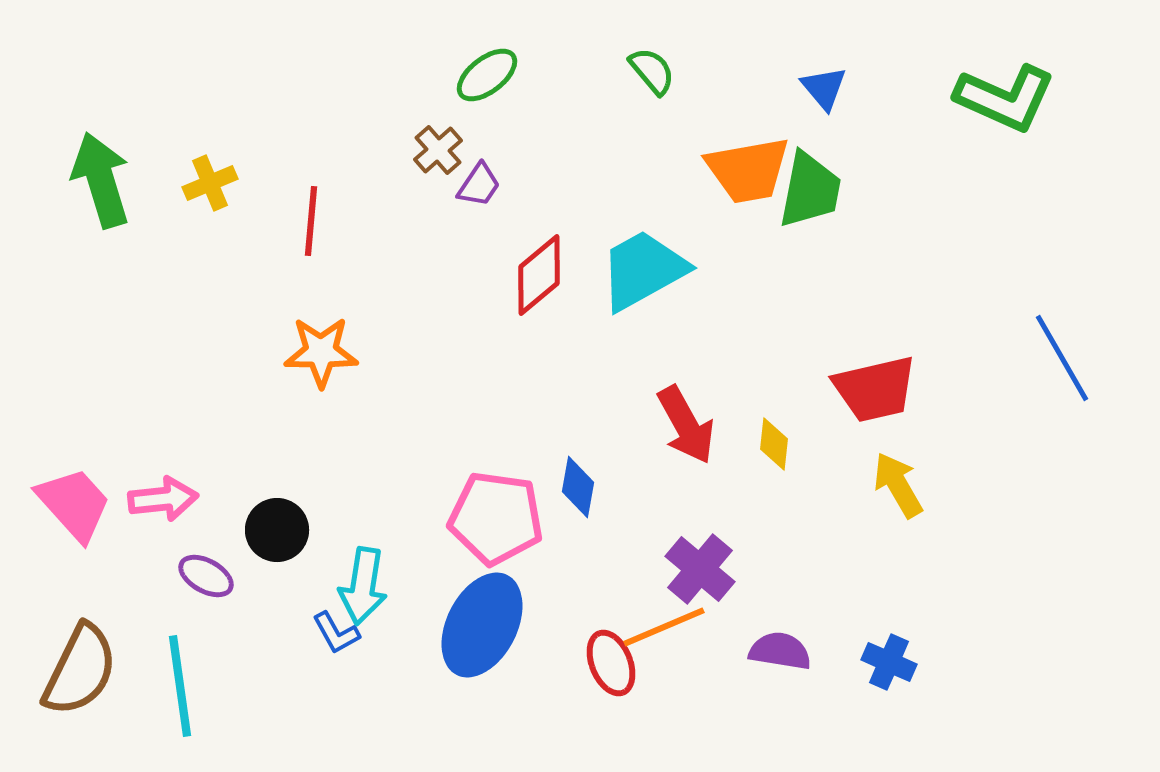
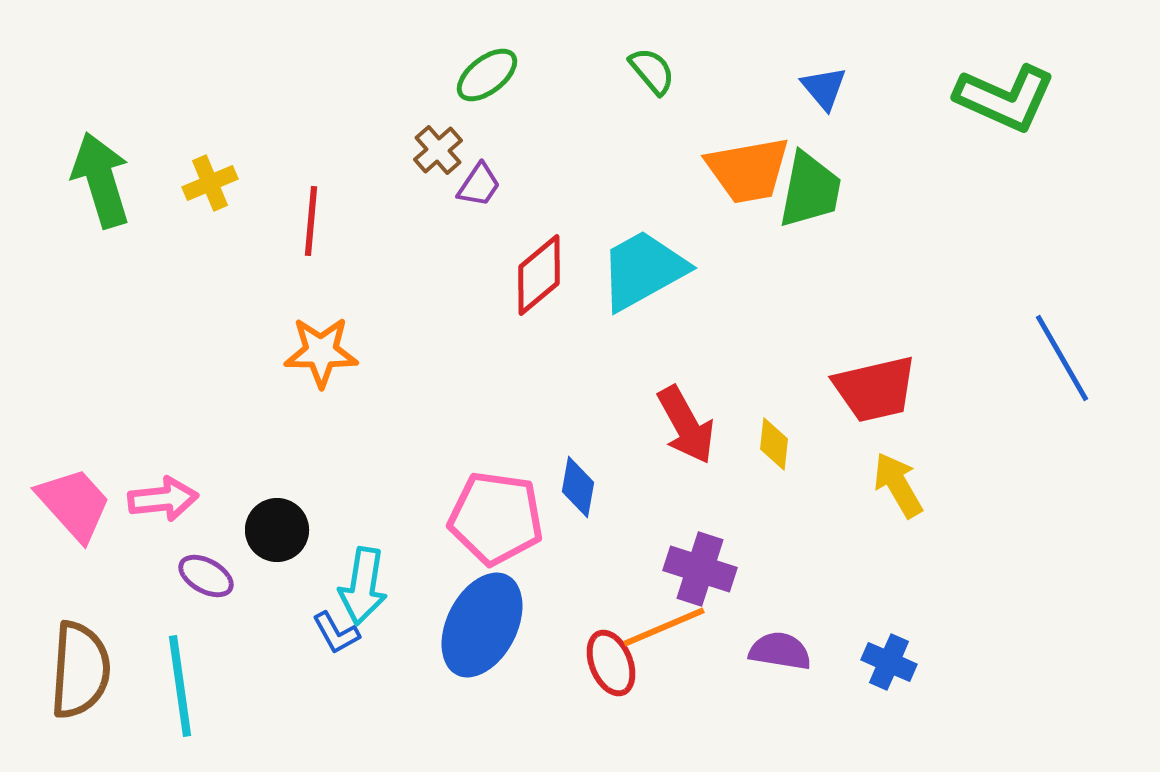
purple cross: rotated 22 degrees counterclockwise
brown semicircle: rotated 22 degrees counterclockwise
